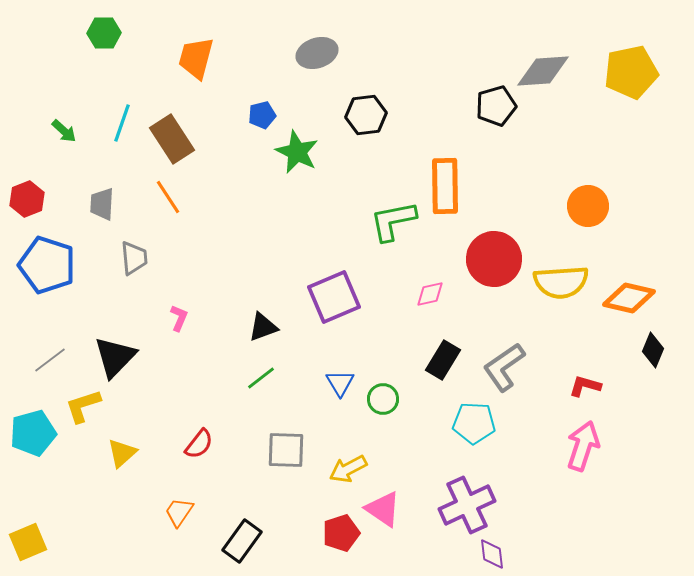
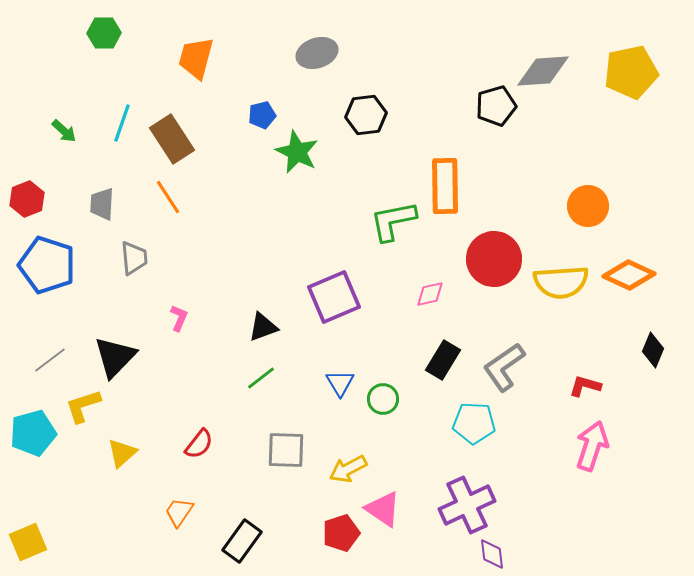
orange diamond at (629, 298): moved 23 px up; rotated 12 degrees clockwise
pink arrow at (583, 446): moved 9 px right
